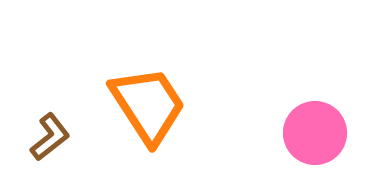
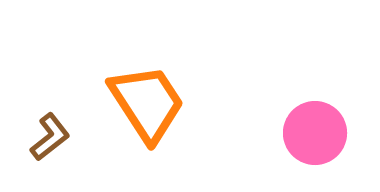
orange trapezoid: moved 1 px left, 2 px up
